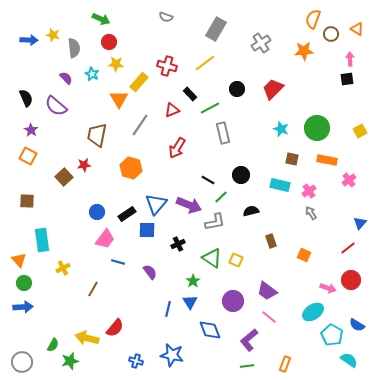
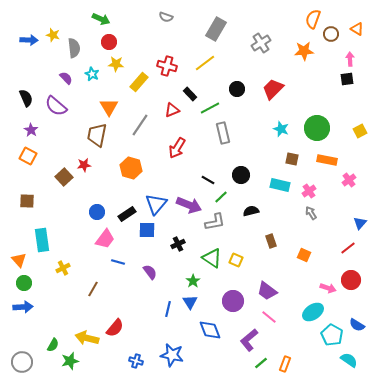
orange triangle at (119, 99): moved 10 px left, 8 px down
green line at (247, 366): moved 14 px right, 3 px up; rotated 32 degrees counterclockwise
